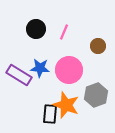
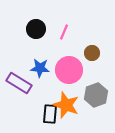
brown circle: moved 6 px left, 7 px down
purple rectangle: moved 8 px down
